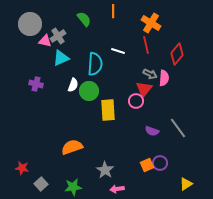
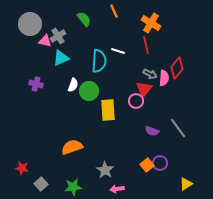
orange line: moved 1 px right; rotated 24 degrees counterclockwise
red diamond: moved 14 px down
cyan semicircle: moved 4 px right, 3 px up
orange square: rotated 16 degrees counterclockwise
